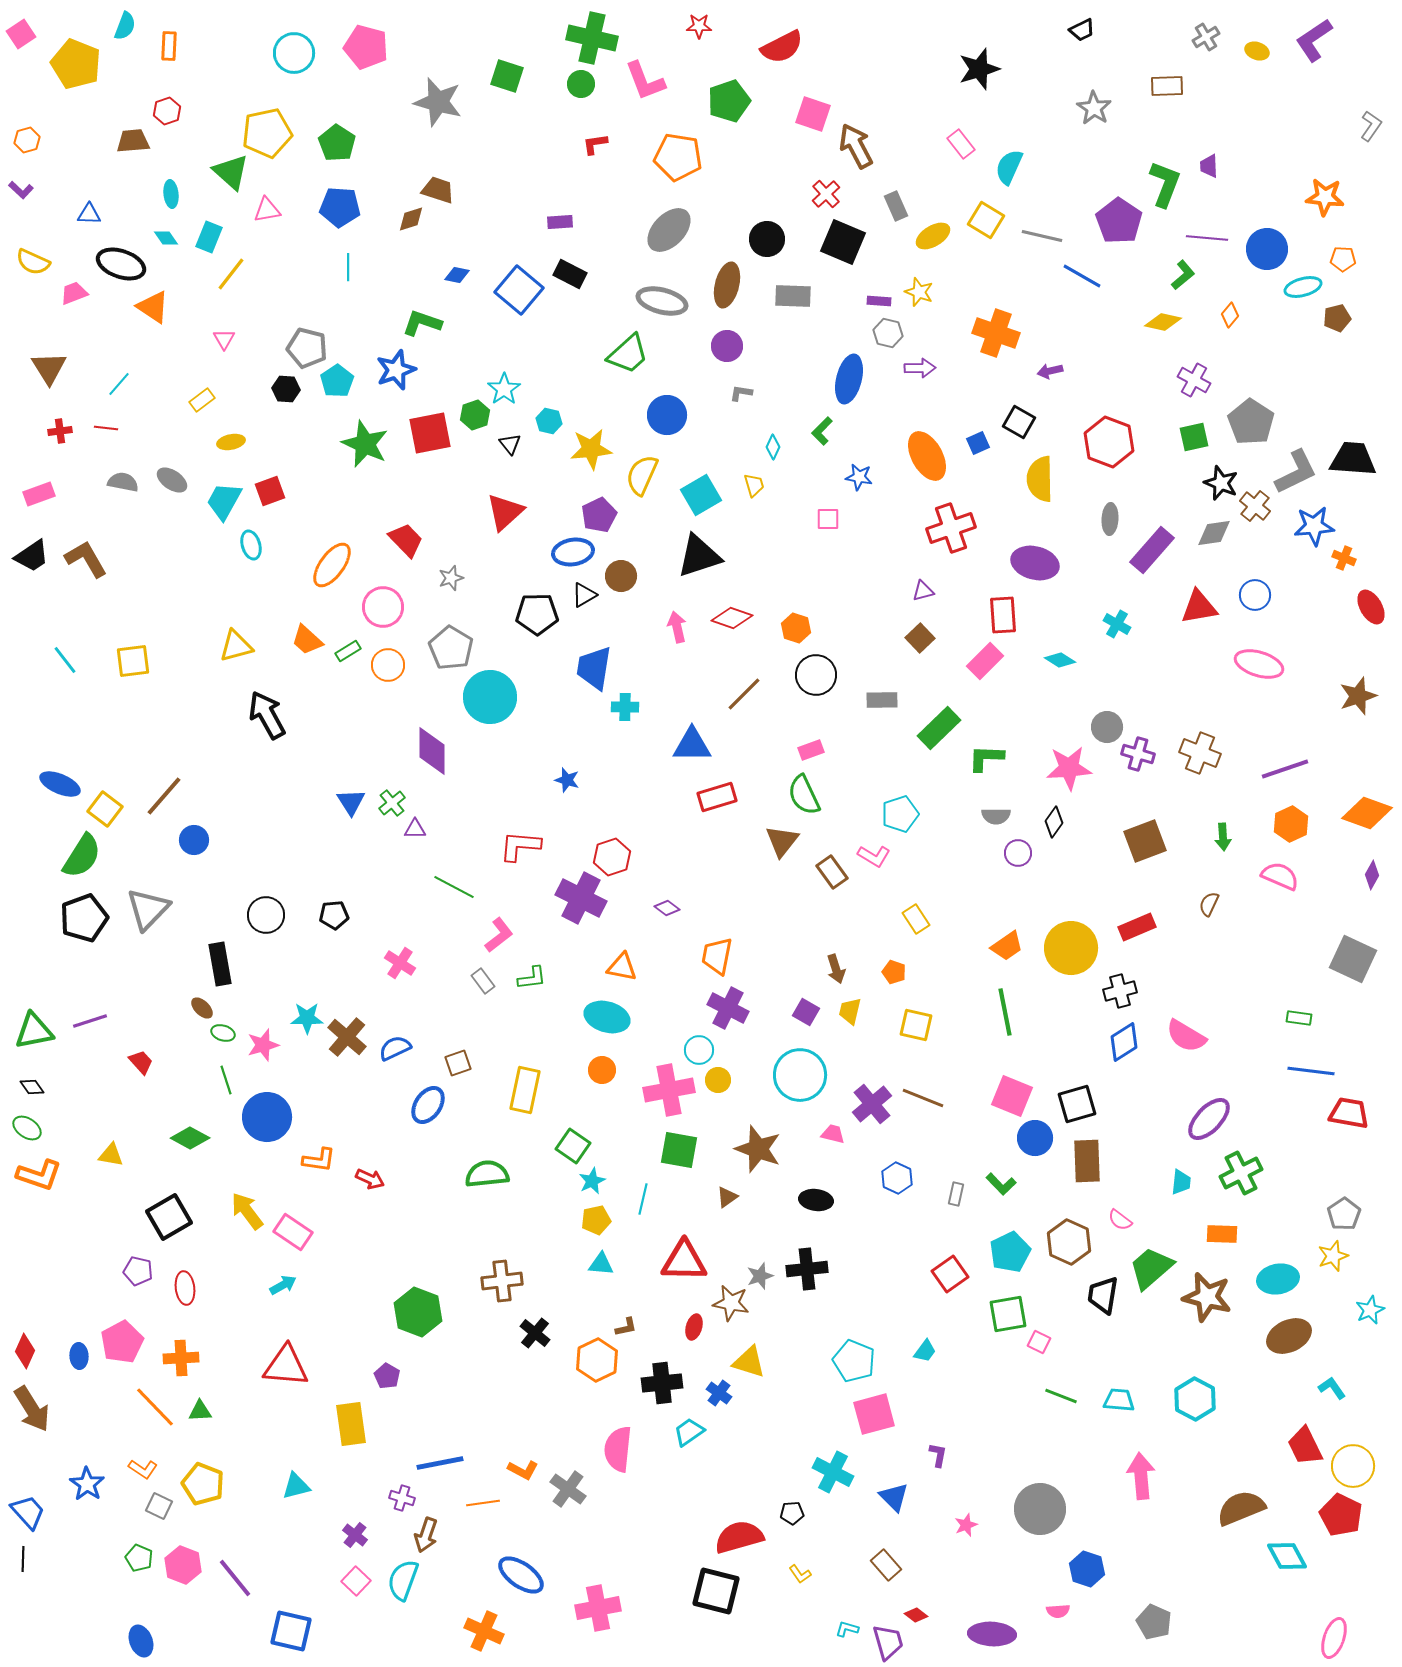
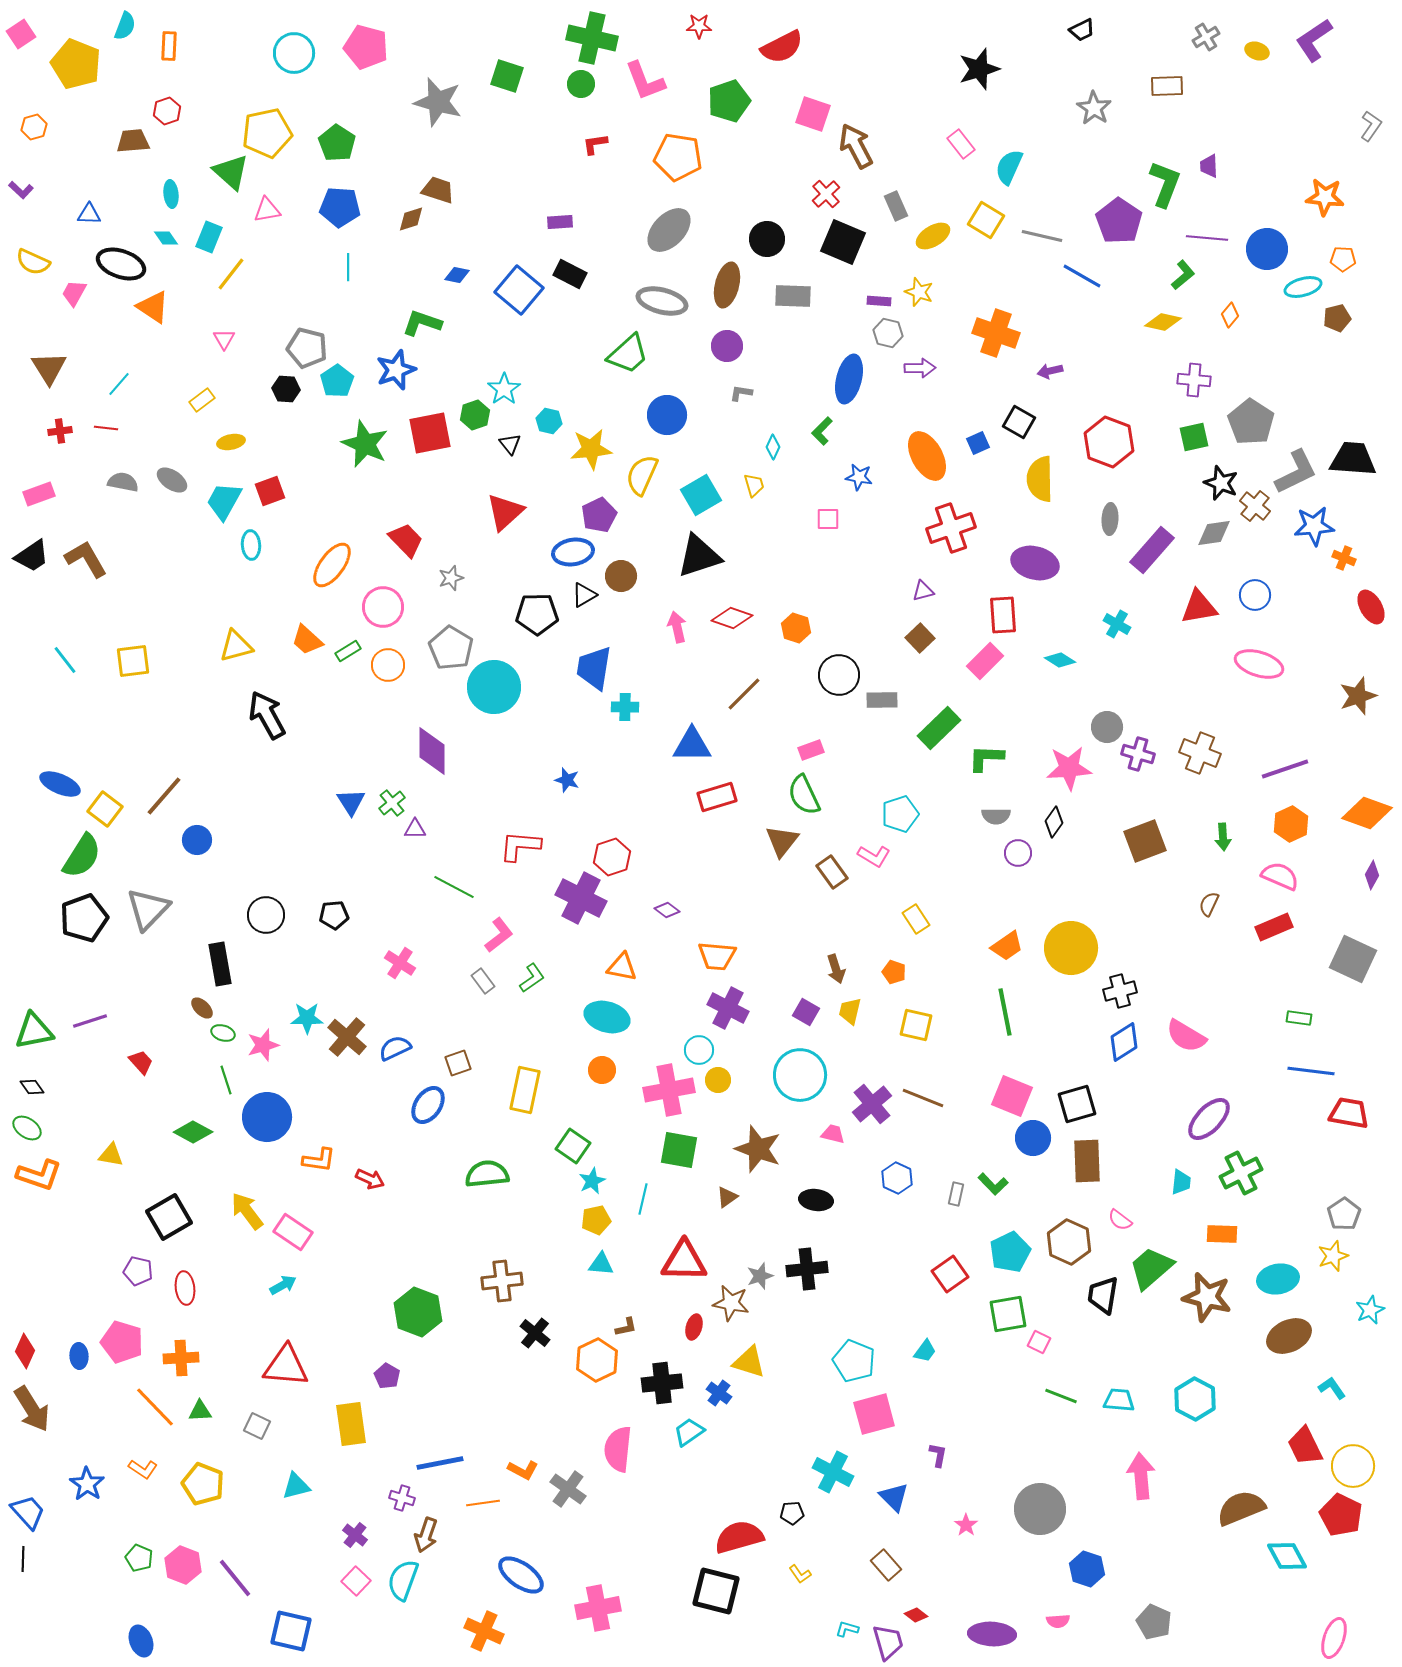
orange hexagon at (27, 140): moved 7 px right, 13 px up
pink trapezoid at (74, 293): rotated 40 degrees counterclockwise
purple cross at (1194, 380): rotated 24 degrees counterclockwise
cyan ellipse at (251, 545): rotated 12 degrees clockwise
black circle at (816, 675): moved 23 px right
cyan circle at (490, 697): moved 4 px right, 10 px up
blue circle at (194, 840): moved 3 px right
purple diamond at (667, 908): moved 2 px down
red rectangle at (1137, 927): moved 137 px right
orange trapezoid at (717, 956): rotated 96 degrees counterclockwise
green L-shape at (532, 978): rotated 28 degrees counterclockwise
green diamond at (190, 1138): moved 3 px right, 6 px up
blue circle at (1035, 1138): moved 2 px left
green L-shape at (1001, 1184): moved 8 px left
pink pentagon at (122, 1342): rotated 27 degrees counterclockwise
gray square at (159, 1506): moved 98 px right, 80 px up
pink star at (966, 1525): rotated 15 degrees counterclockwise
pink semicircle at (1058, 1611): moved 10 px down
